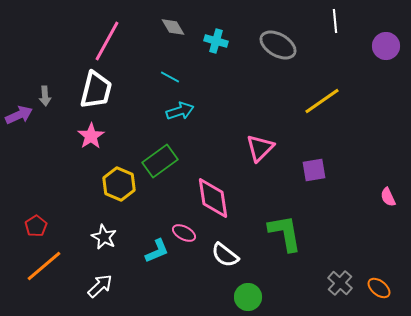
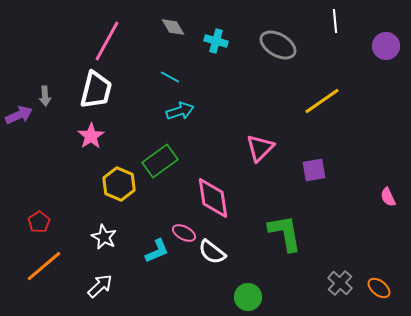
red pentagon: moved 3 px right, 4 px up
white semicircle: moved 13 px left, 3 px up
